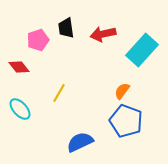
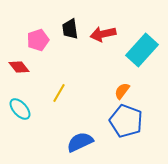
black trapezoid: moved 4 px right, 1 px down
